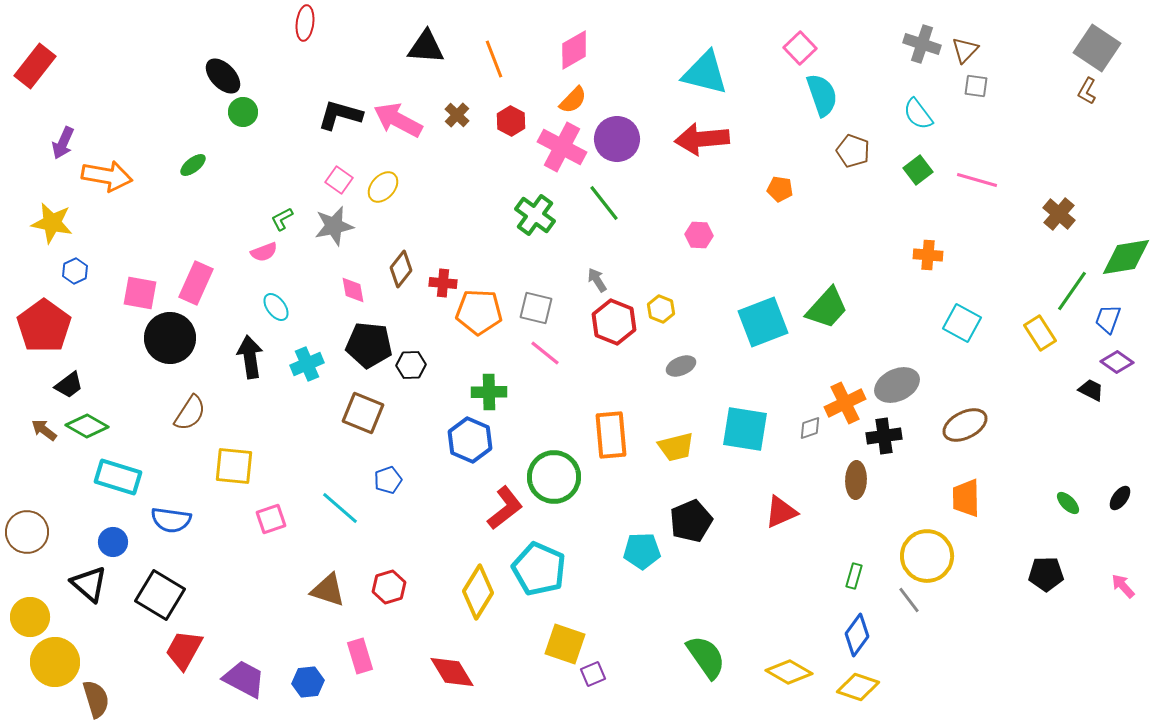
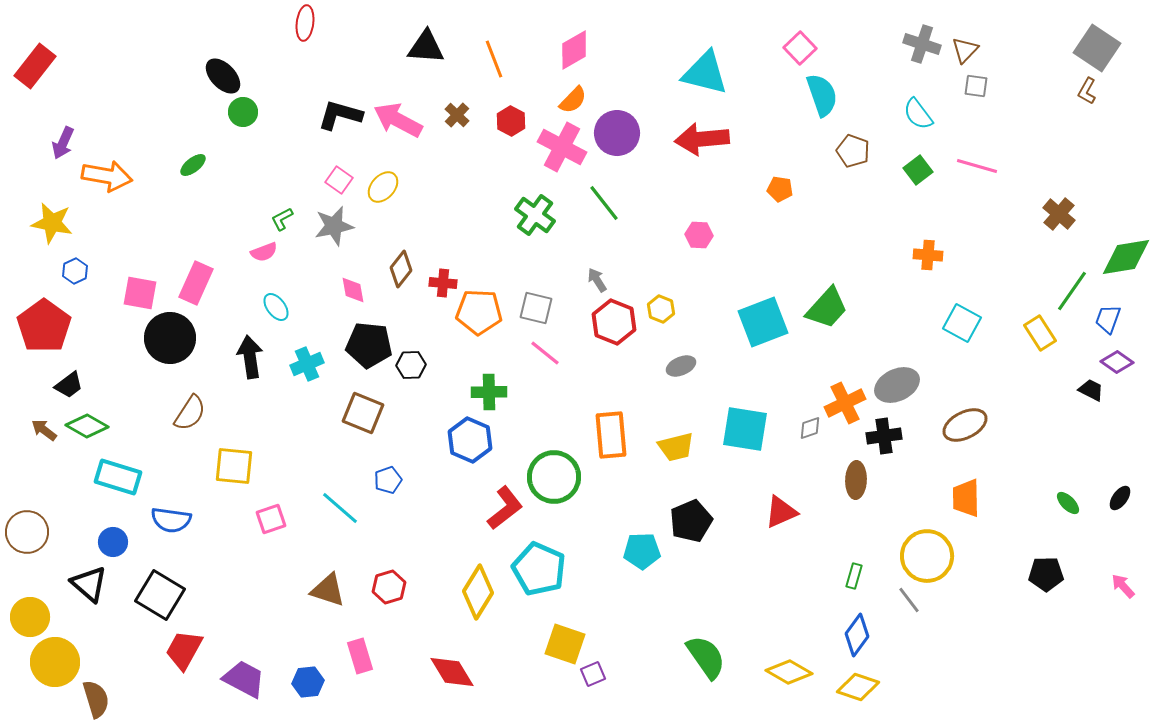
purple circle at (617, 139): moved 6 px up
pink line at (977, 180): moved 14 px up
